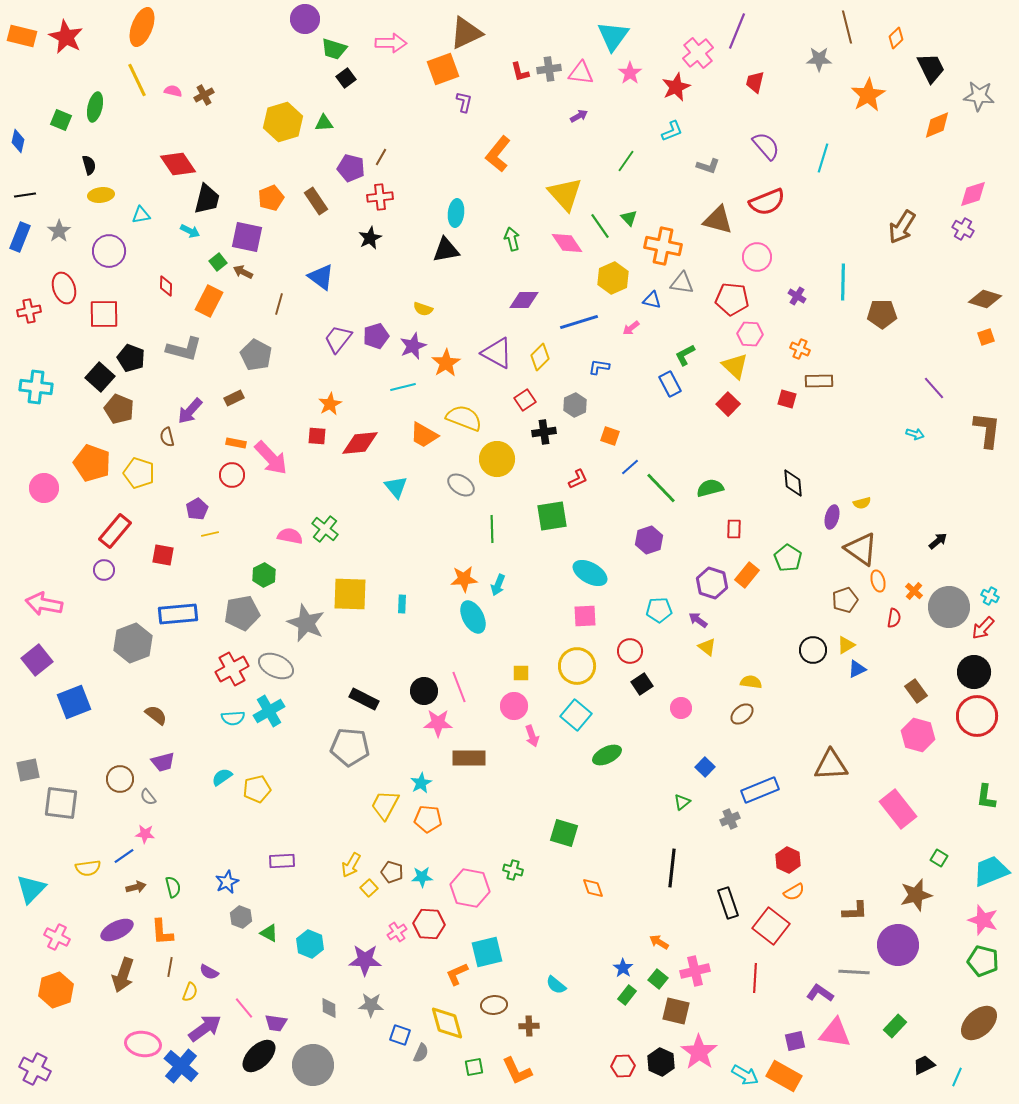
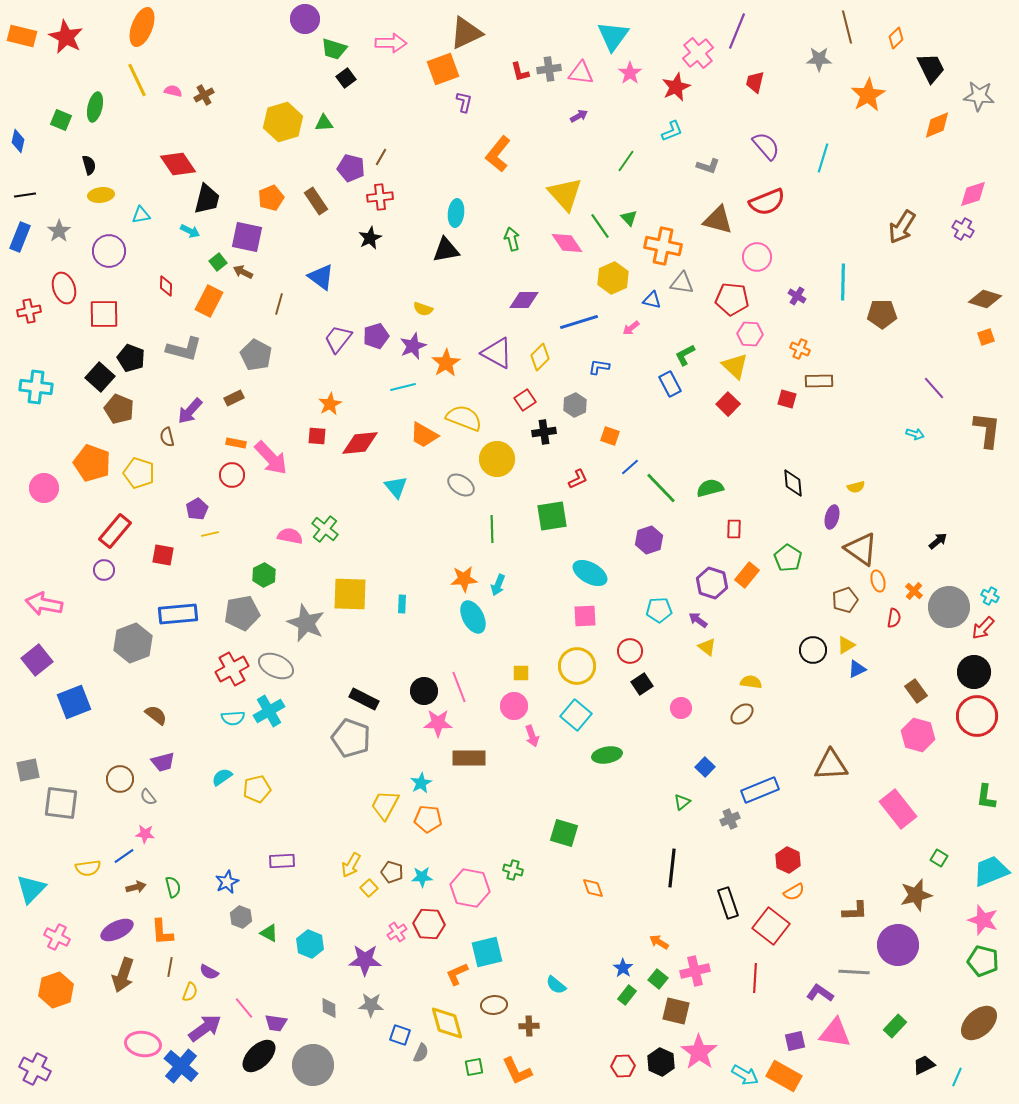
yellow semicircle at (862, 503): moved 6 px left, 16 px up
gray pentagon at (350, 747): moved 1 px right, 9 px up; rotated 15 degrees clockwise
green ellipse at (607, 755): rotated 16 degrees clockwise
